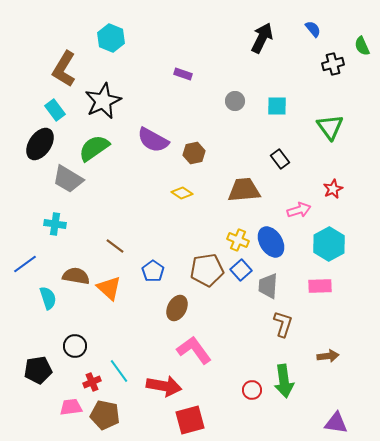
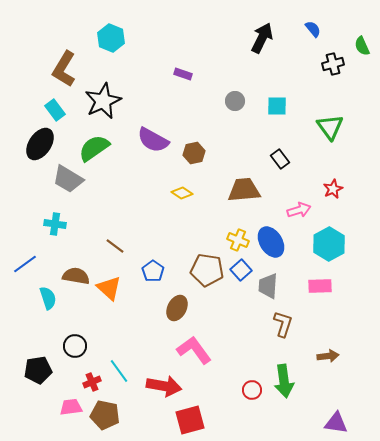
brown pentagon at (207, 270): rotated 16 degrees clockwise
